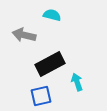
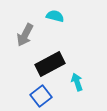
cyan semicircle: moved 3 px right, 1 px down
gray arrow: moved 1 px right; rotated 75 degrees counterclockwise
blue square: rotated 25 degrees counterclockwise
